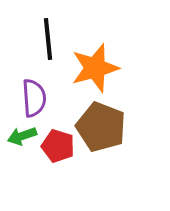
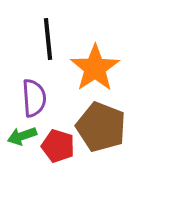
orange star: rotated 18 degrees counterclockwise
